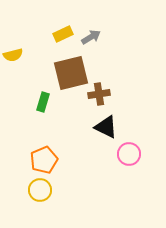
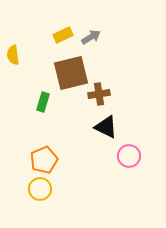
yellow rectangle: moved 1 px down
yellow semicircle: rotated 96 degrees clockwise
pink circle: moved 2 px down
yellow circle: moved 1 px up
